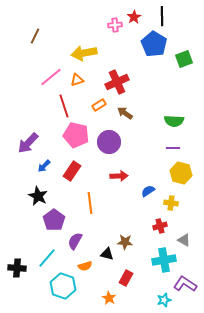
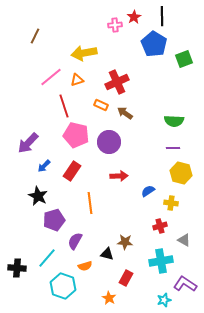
orange rectangle at (99, 105): moved 2 px right; rotated 56 degrees clockwise
purple pentagon at (54, 220): rotated 20 degrees clockwise
cyan cross at (164, 260): moved 3 px left, 1 px down
